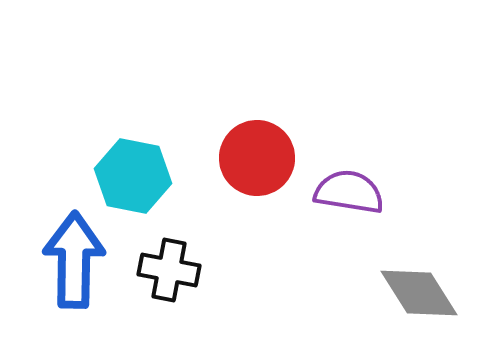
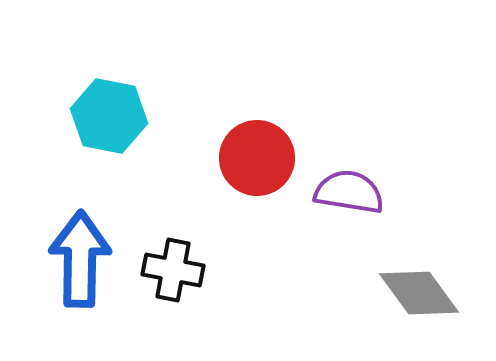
cyan hexagon: moved 24 px left, 60 px up
blue arrow: moved 6 px right, 1 px up
black cross: moved 4 px right
gray diamond: rotated 4 degrees counterclockwise
